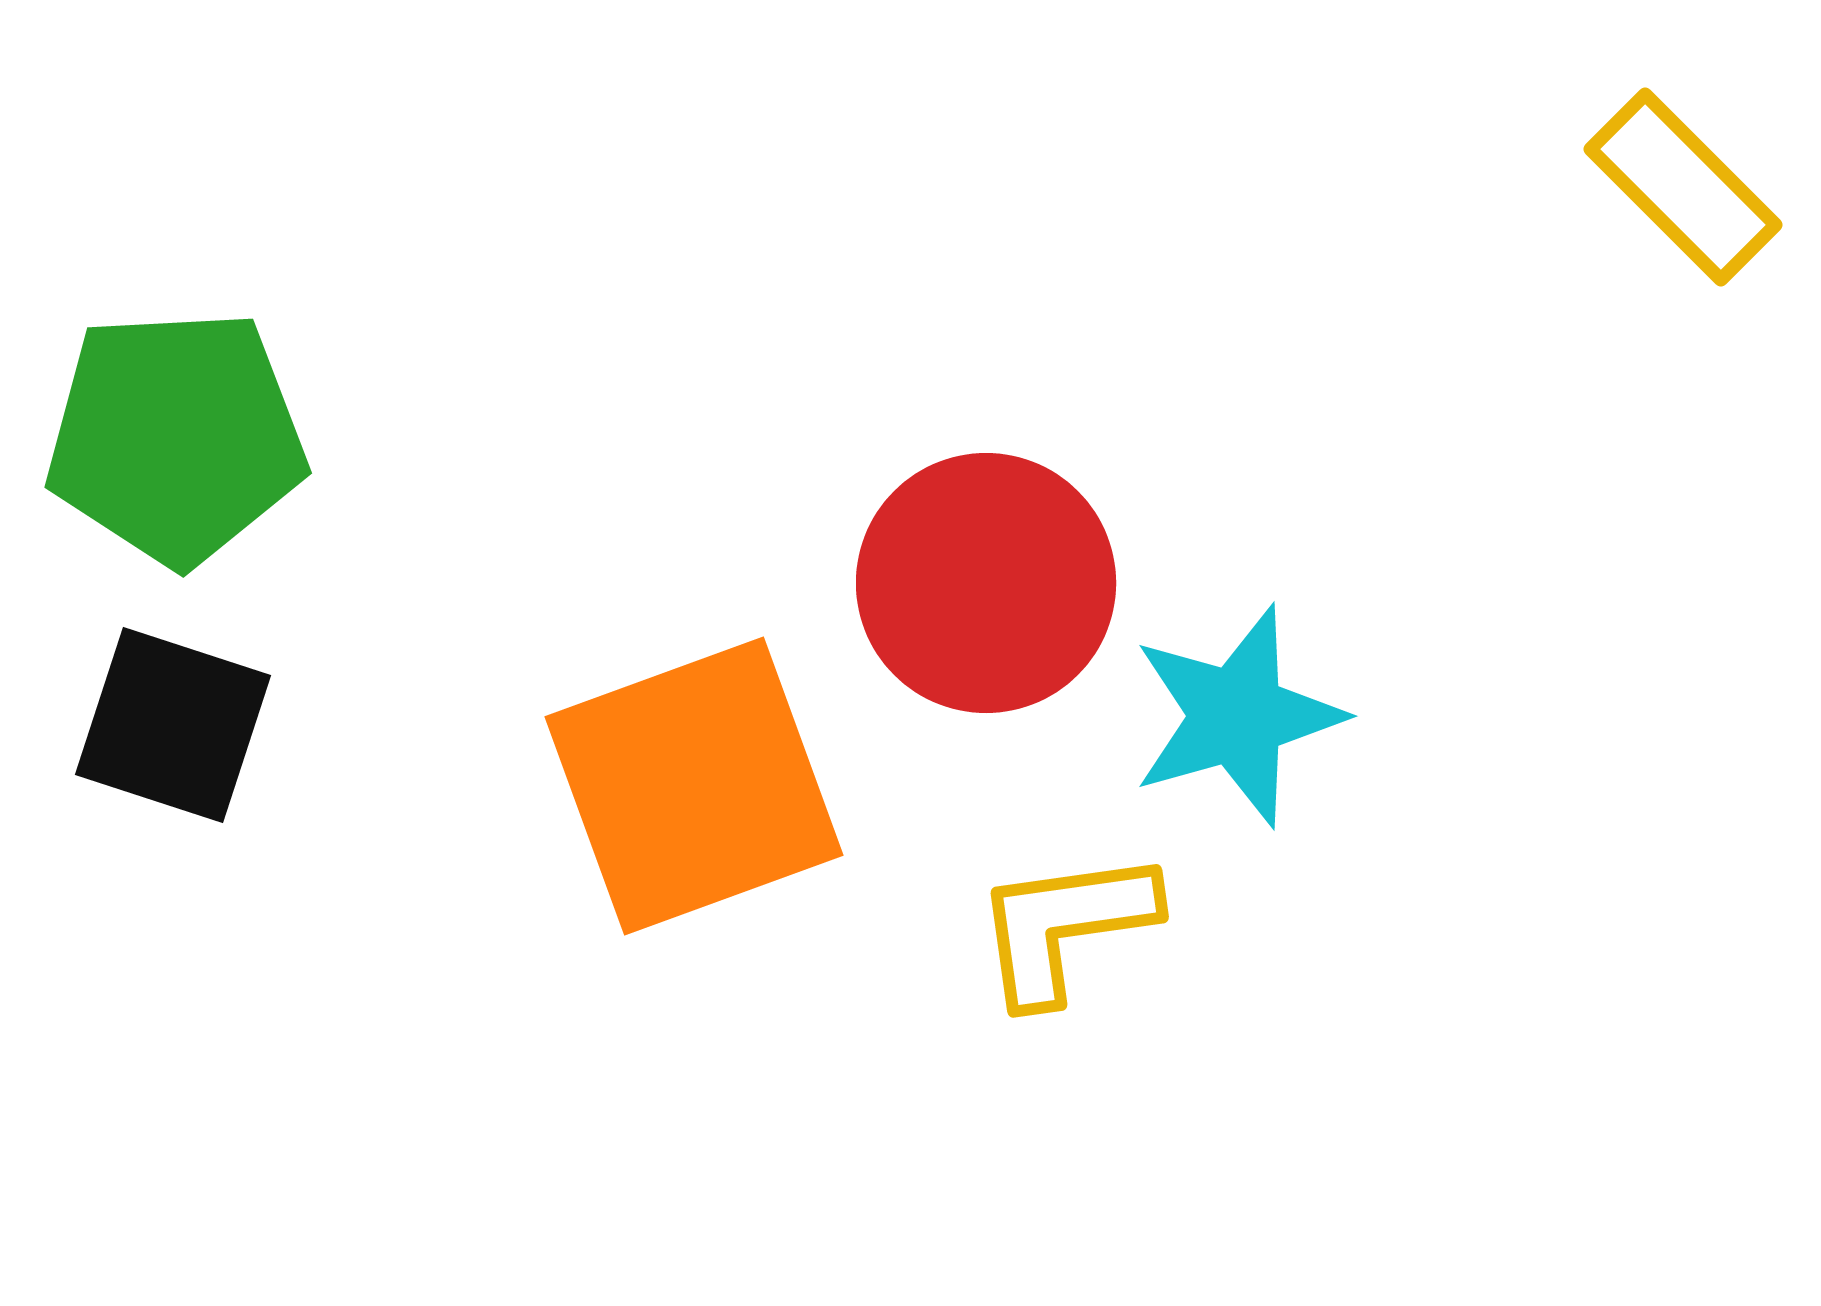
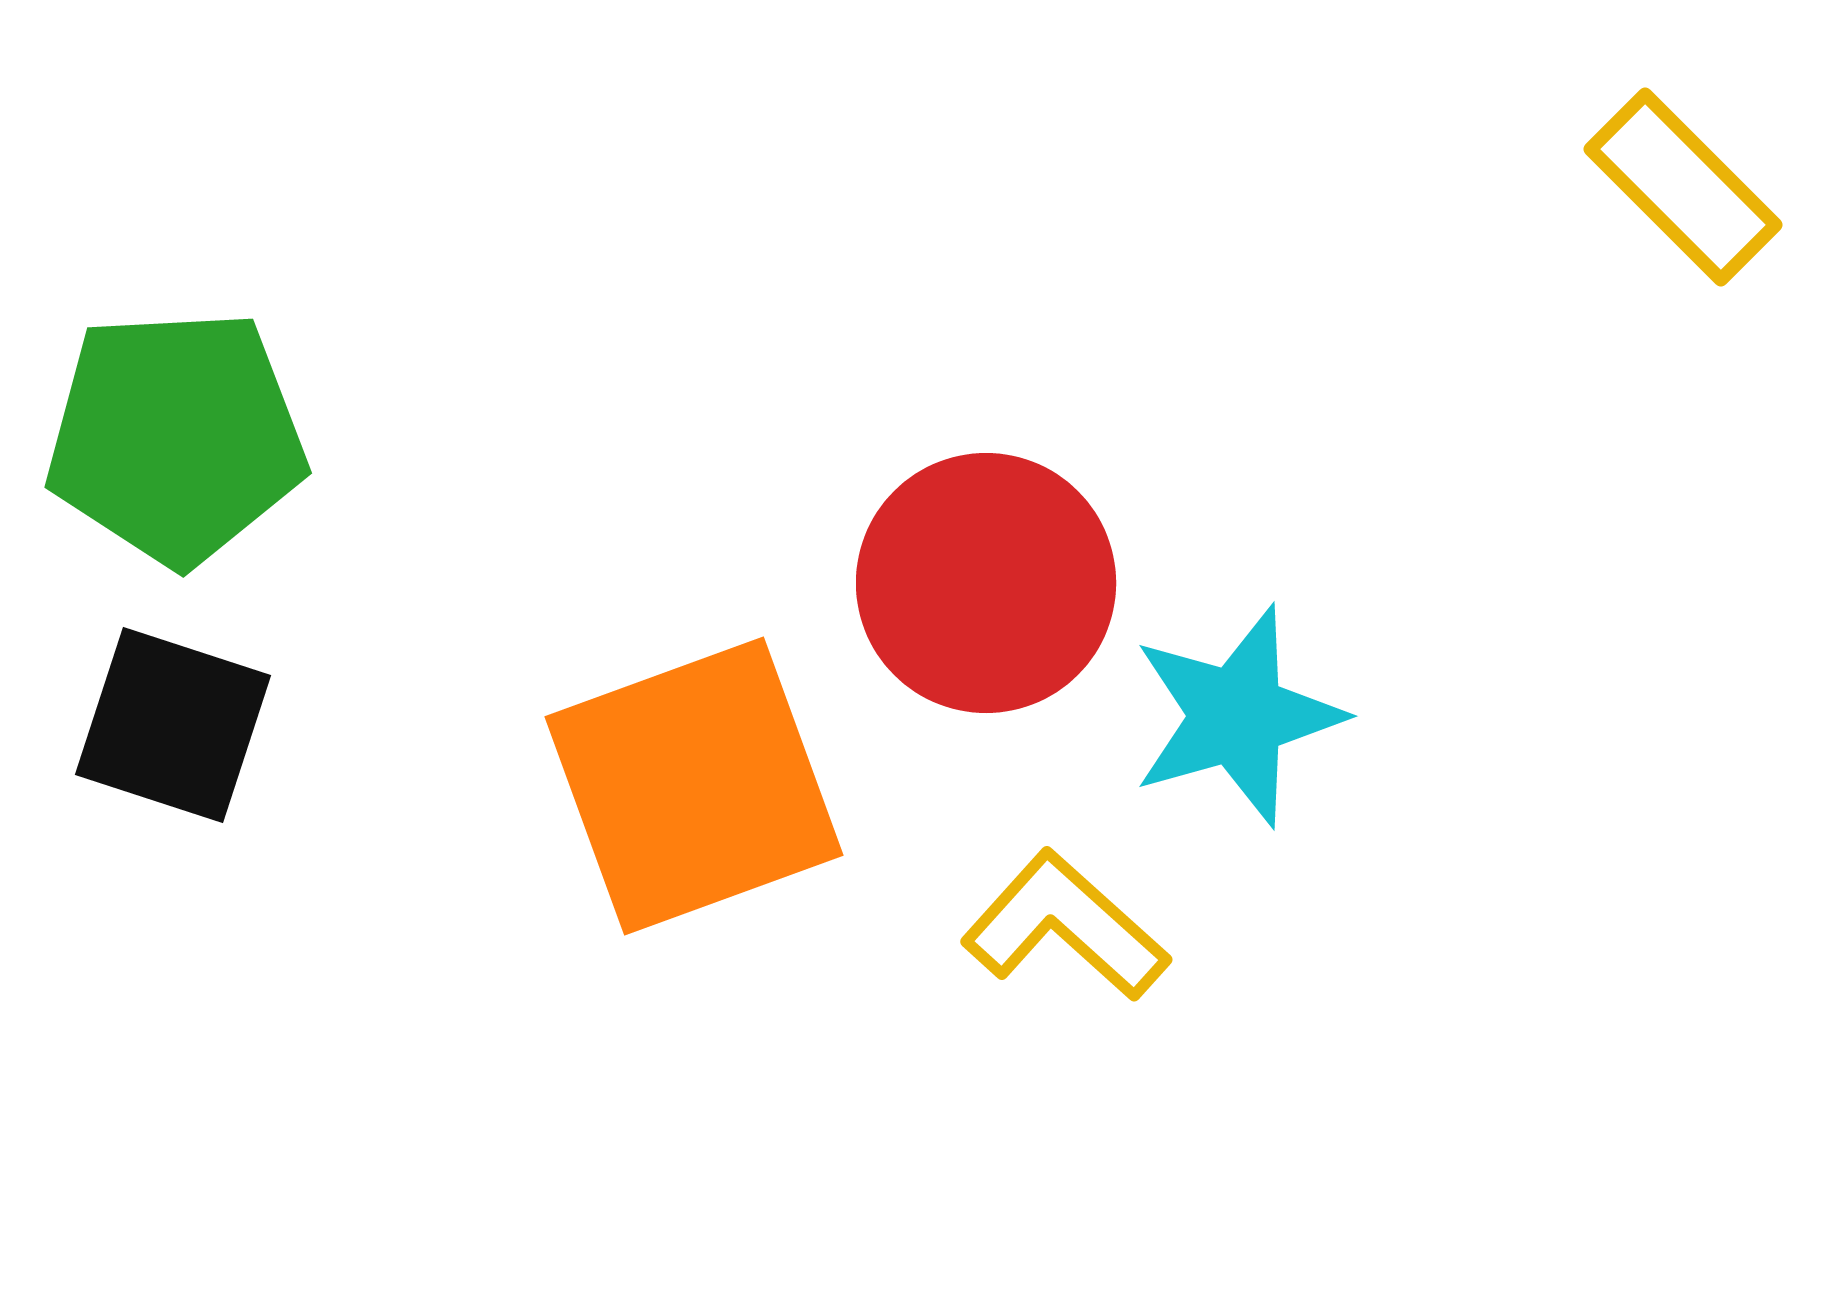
yellow L-shape: rotated 50 degrees clockwise
